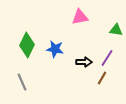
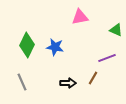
green triangle: rotated 16 degrees clockwise
blue star: moved 2 px up
purple line: rotated 36 degrees clockwise
black arrow: moved 16 px left, 21 px down
brown line: moved 9 px left
